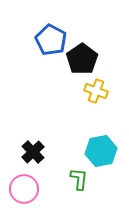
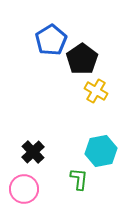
blue pentagon: rotated 12 degrees clockwise
yellow cross: rotated 10 degrees clockwise
